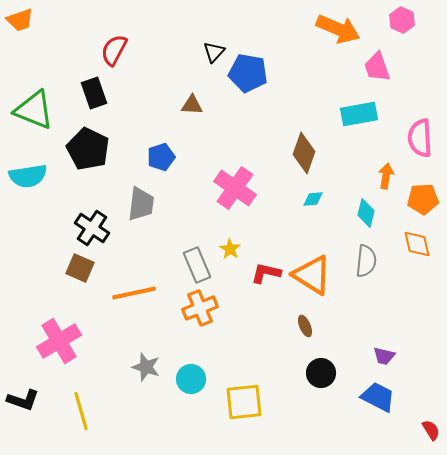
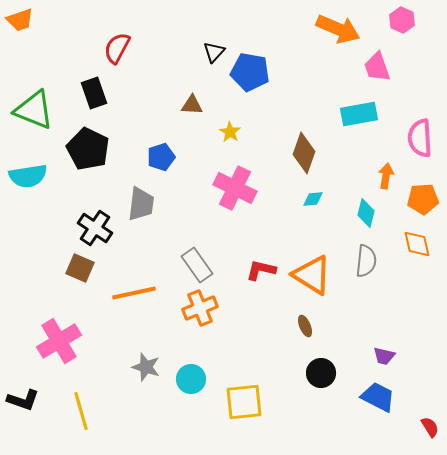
red semicircle at (114, 50): moved 3 px right, 2 px up
blue pentagon at (248, 73): moved 2 px right, 1 px up
pink cross at (235, 188): rotated 9 degrees counterclockwise
black cross at (92, 228): moved 3 px right
yellow star at (230, 249): moved 117 px up
gray rectangle at (197, 265): rotated 12 degrees counterclockwise
red L-shape at (266, 273): moved 5 px left, 3 px up
red semicircle at (431, 430): moved 1 px left, 3 px up
